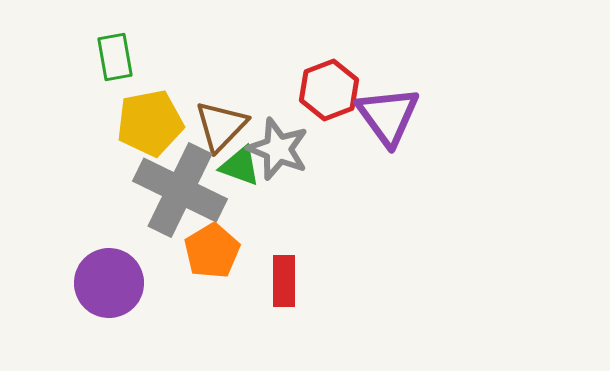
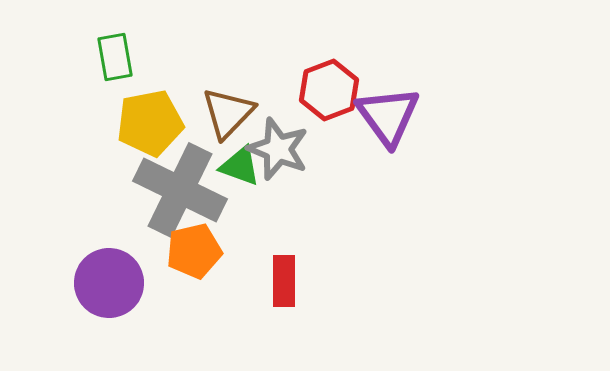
brown triangle: moved 7 px right, 13 px up
orange pentagon: moved 18 px left; rotated 18 degrees clockwise
